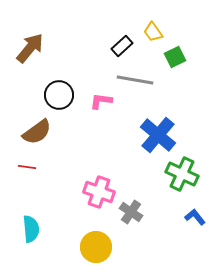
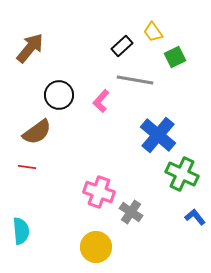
pink L-shape: rotated 55 degrees counterclockwise
cyan semicircle: moved 10 px left, 2 px down
